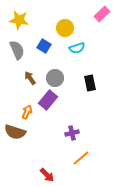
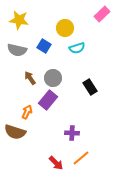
gray semicircle: rotated 126 degrees clockwise
gray circle: moved 2 px left
black rectangle: moved 4 px down; rotated 21 degrees counterclockwise
purple cross: rotated 16 degrees clockwise
red arrow: moved 9 px right, 12 px up
